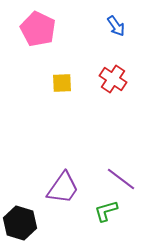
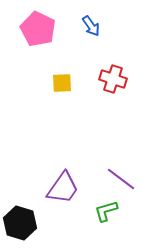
blue arrow: moved 25 px left
red cross: rotated 16 degrees counterclockwise
